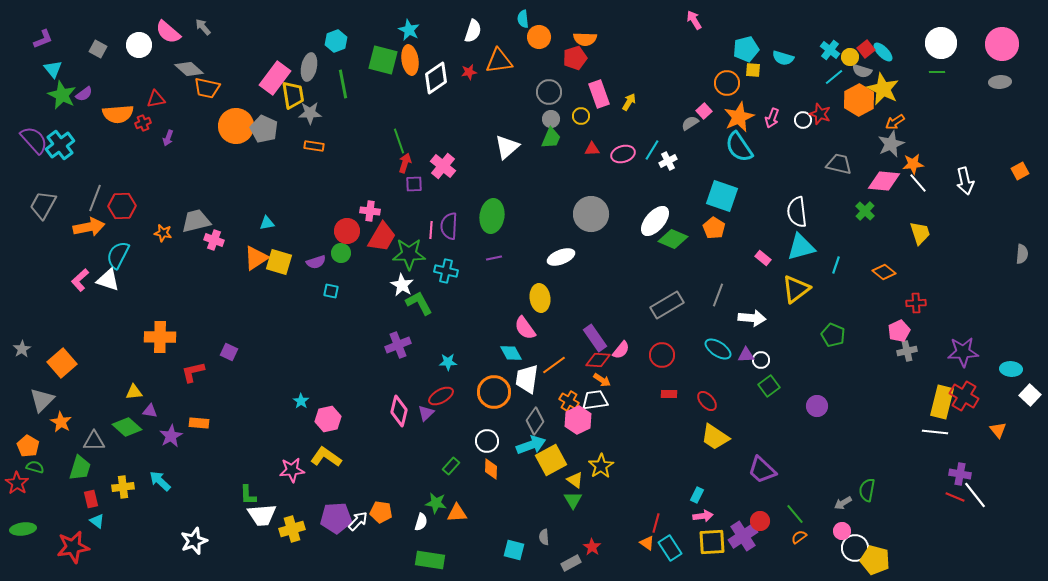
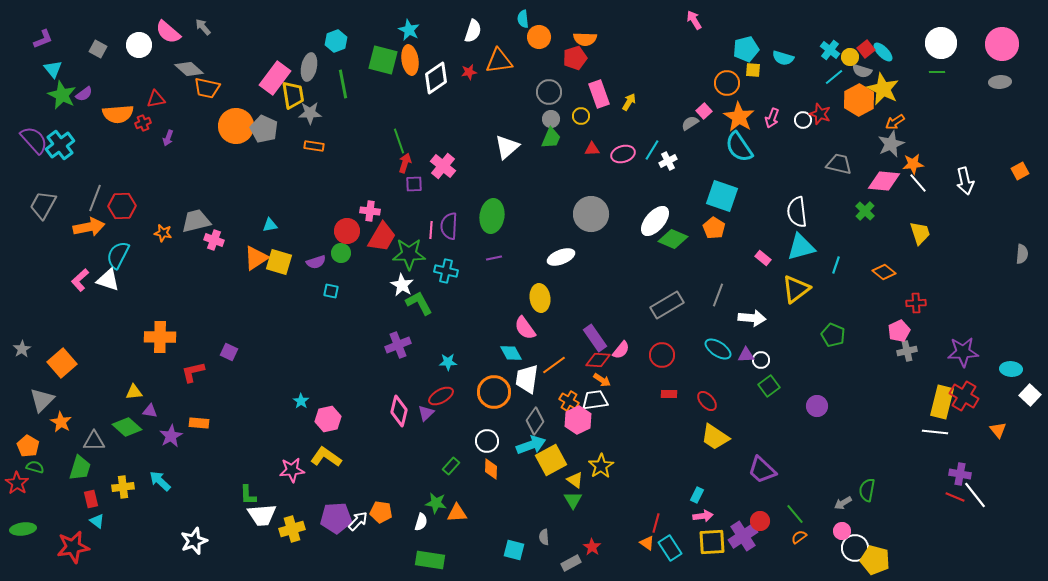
orange star at (739, 117): rotated 16 degrees counterclockwise
cyan triangle at (267, 223): moved 3 px right, 2 px down
